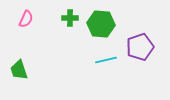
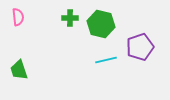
pink semicircle: moved 8 px left, 2 px up; rotated 30 degrees counterclockwise
green hexagon: rotated 8 degrees clockwise
